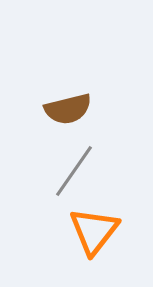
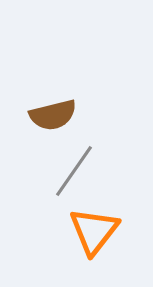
brown semicircle: moved 15 px left, 6 px down
